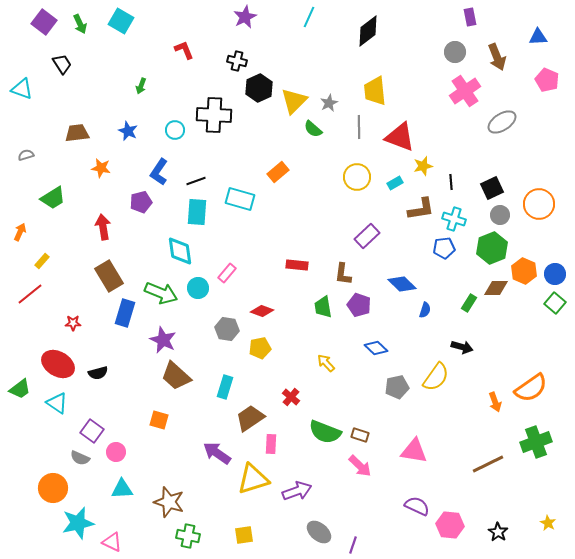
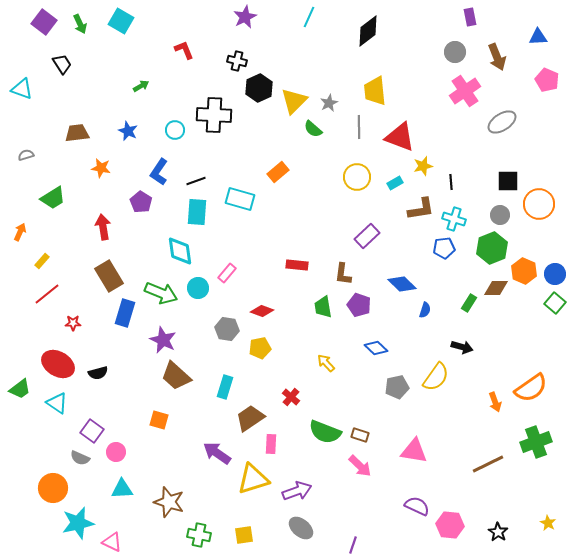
green arrow at (141, 86): rotated 140 degrees counterclockwise
black square at (492, 188): moved 16 px right, 7 px up; rotated 25 degrees clockwise
purple pentagon at (141, 202): rotated 25 degrees counterclockwise
red line at (30, 294): moved 17 px right
gray ellipse at (319, 532): moved 18 px left, 4 px up
green cross at (188, 536): moved 11 px right, 1 px up
